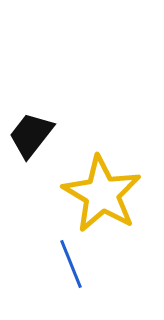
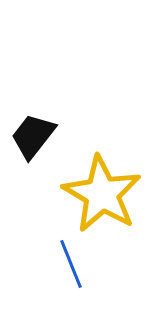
black trapezoid: moved 2 px right, 1 px down
